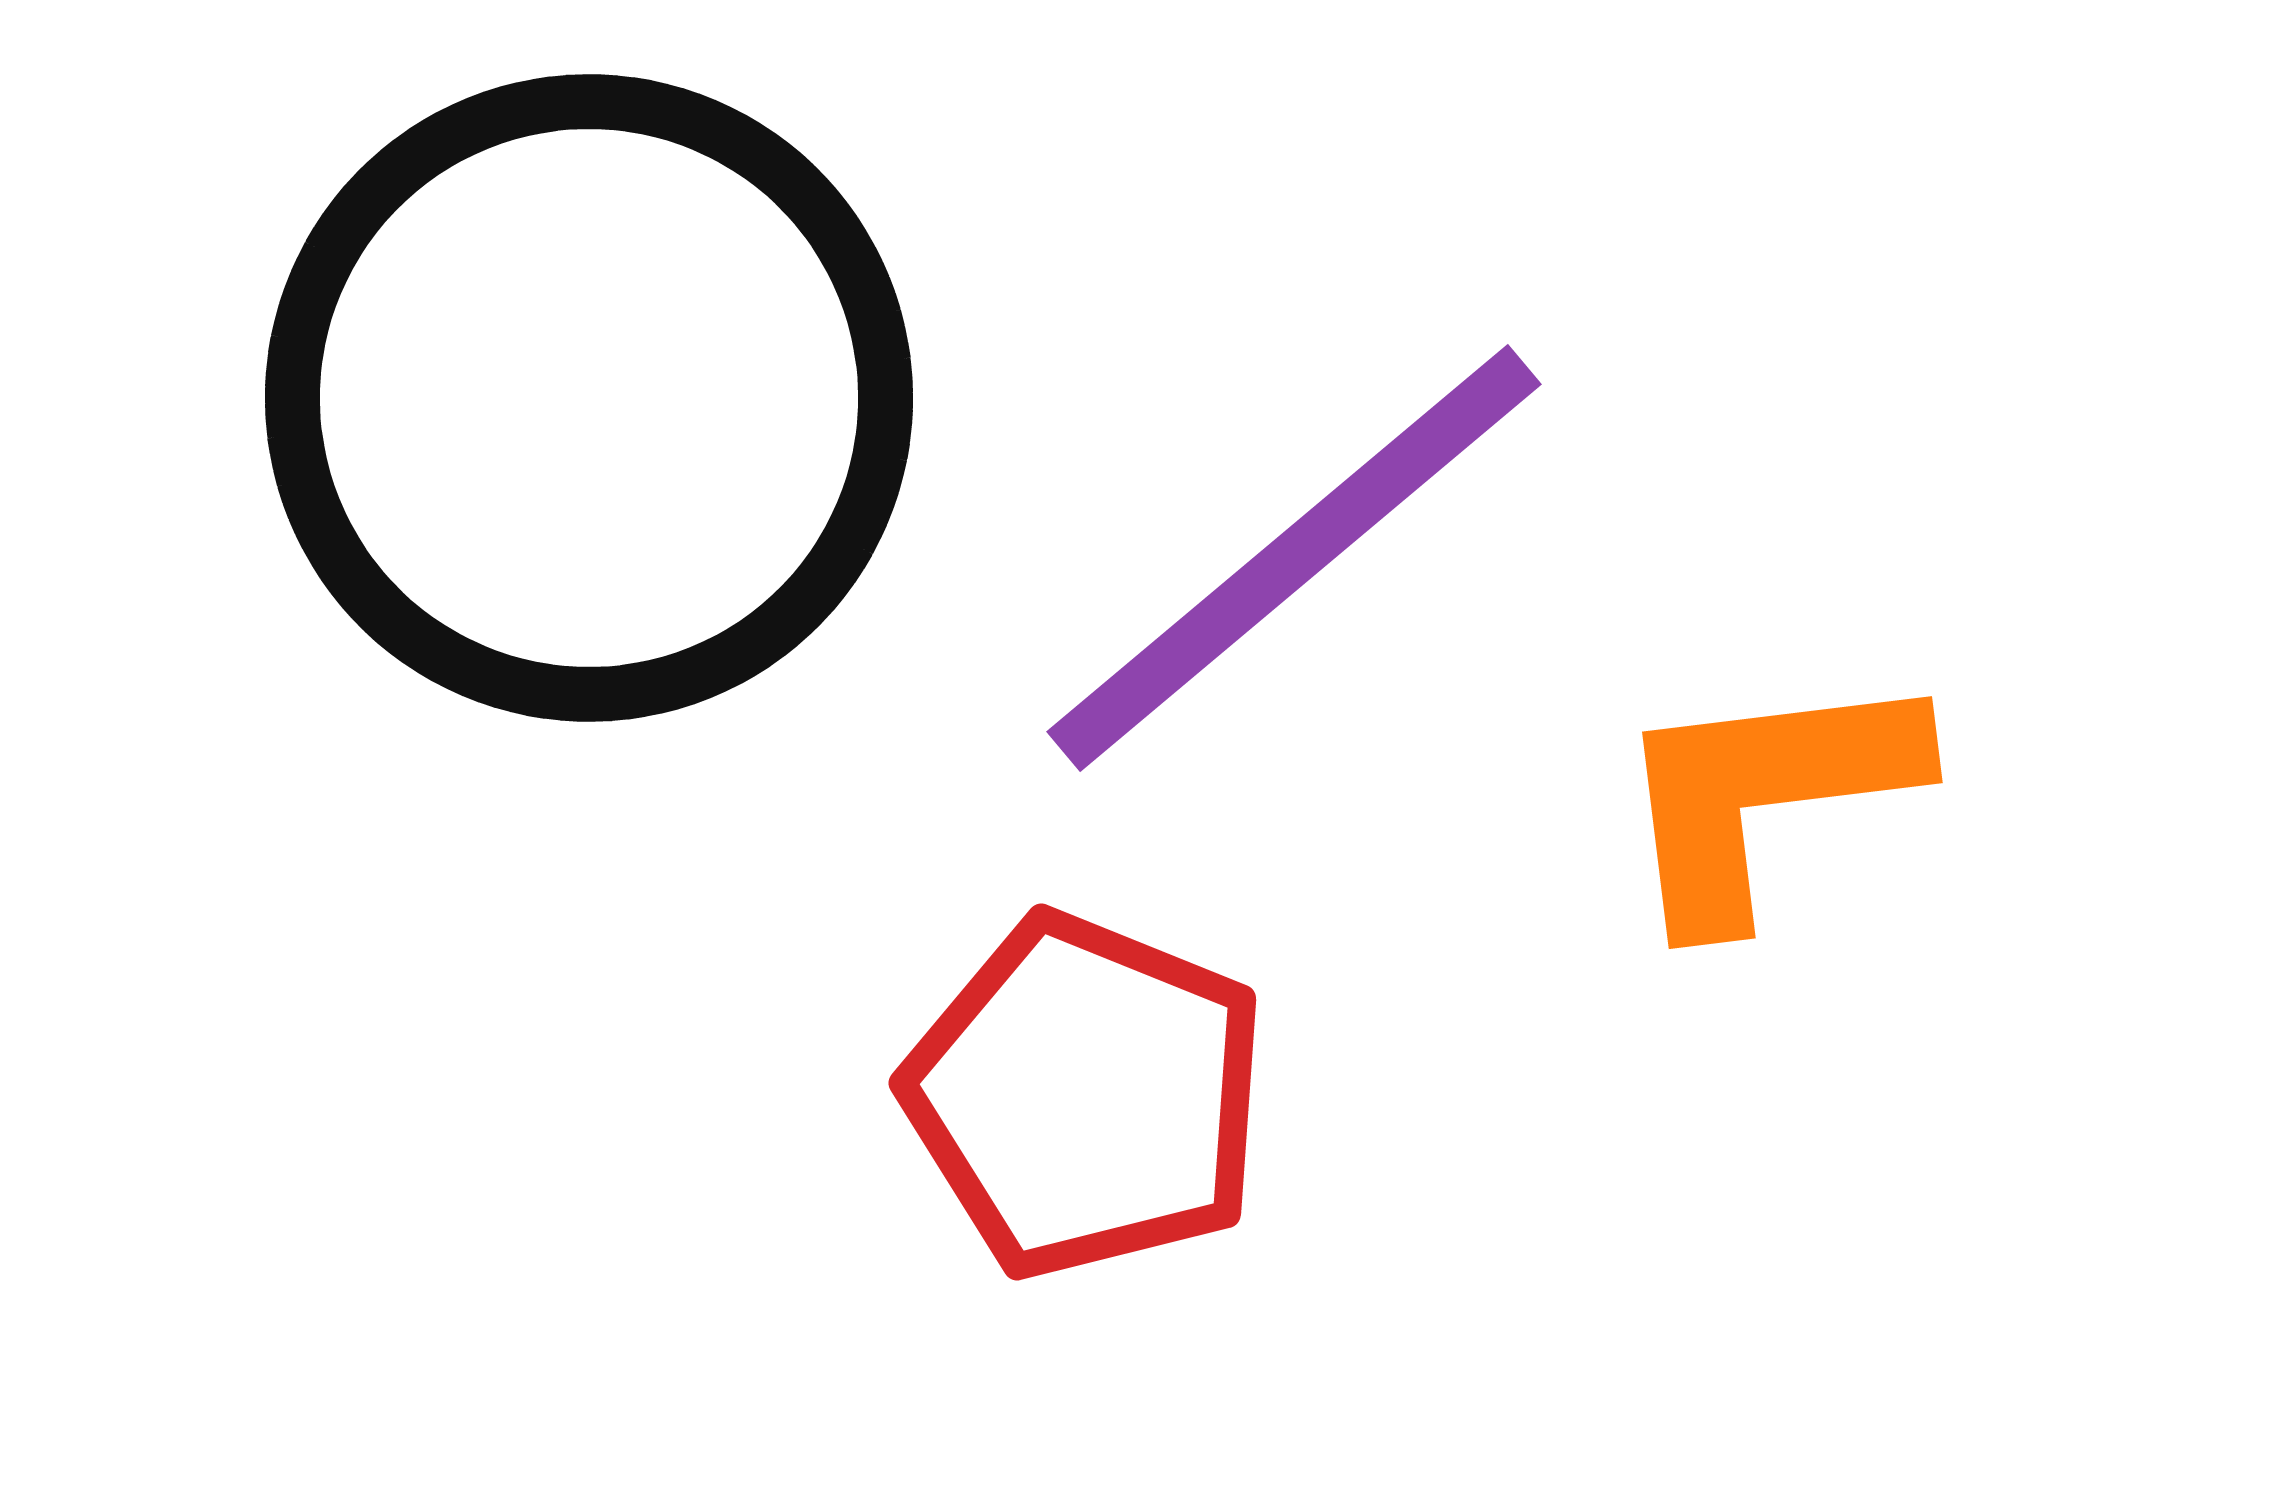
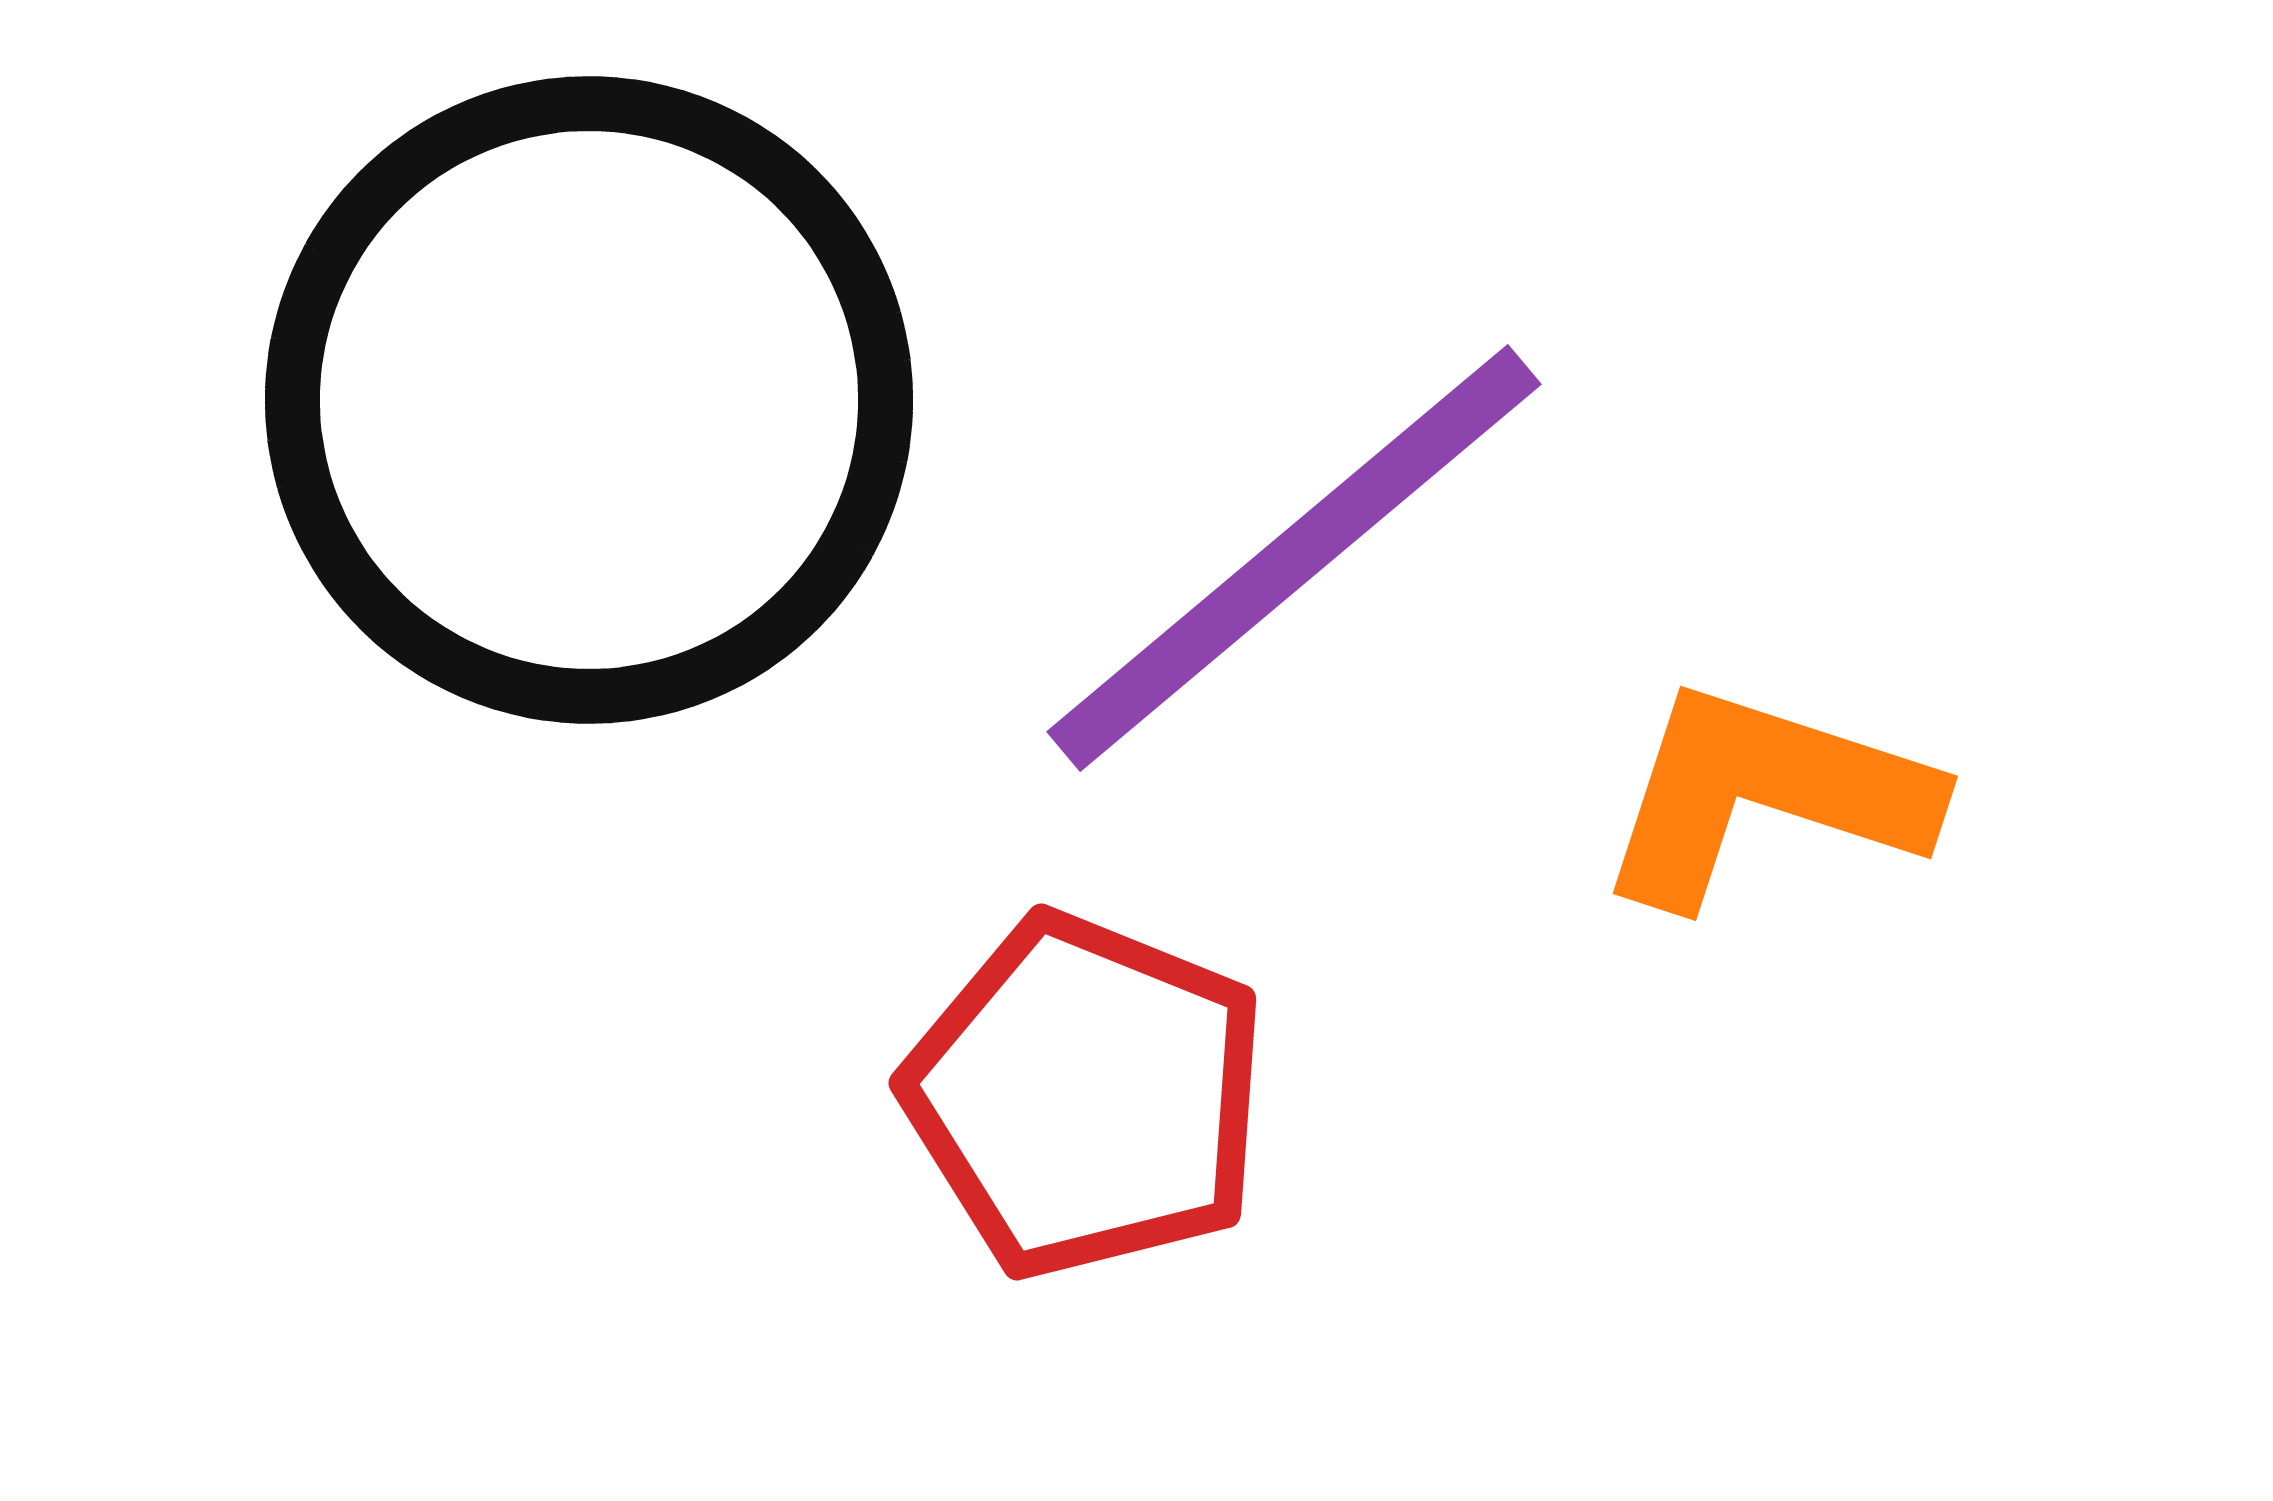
black circle: moved 2 px down
orange L-shape: rotated 25 degrees clockwise
